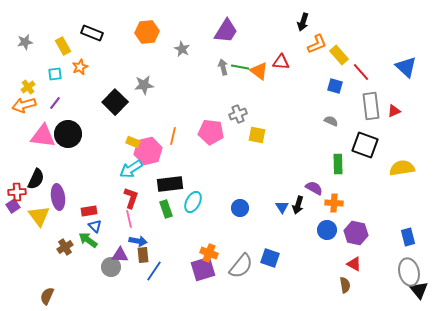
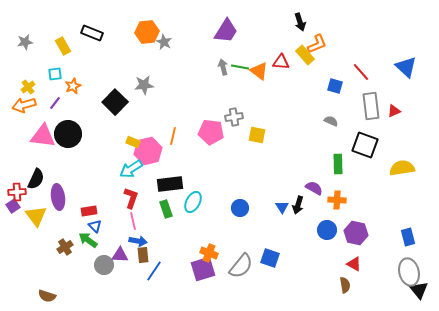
black arrow at (303, 22): moved 3 px left; rotated 36 degrees counterclockwise
gray star at (182, 49): moved 18 px left, 7 px up
yellow rectangle at (339, 55): moved 34 px left
orange star at (80, 67): moved 7 px left, 19 px down
gray cross at (238, 114): moved 4 px left, 3 px down; rotated 12 degrees clockwise
orange cross at (334, 203): moved 3 px right, 3 px up
yellow triangle at (39, 216): moved 3 px left
pink line at (129, 219): moved 4 px right, 2 px down
gray circle at (111, 267): moved 7 px left, 2 px up
brown semicircle at (47, 296): rotated 96 degrees counterclockwise
